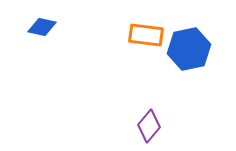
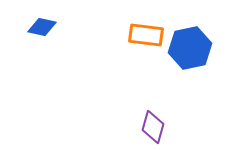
blue hexagon: moved 1 px right, 1 px up
purple diamond: moved 4 px right, 1 px down; rotated 24 degrees counterclockwise
